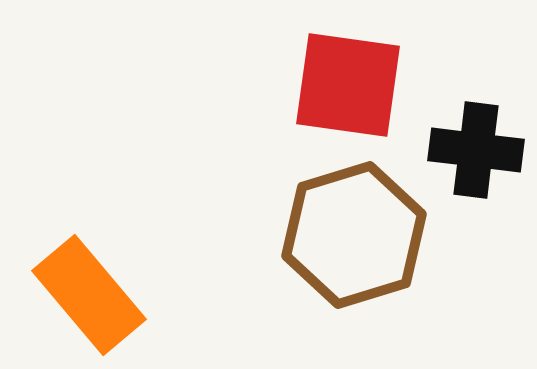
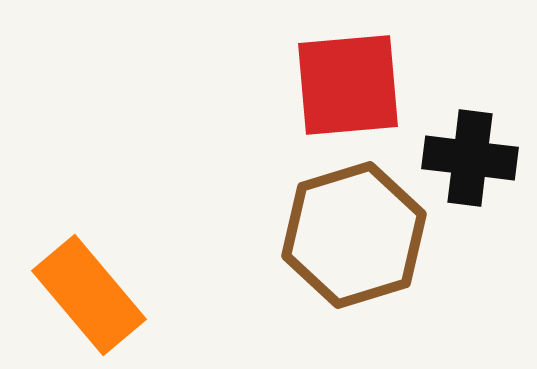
red square: rotated 13 degrees counterclockwise
black cross: moved 6 px left, 8 px down
